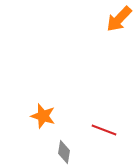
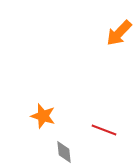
orange arrow: moved 14 px down
gray diamond: rotated 15 degrees counterclockwise
